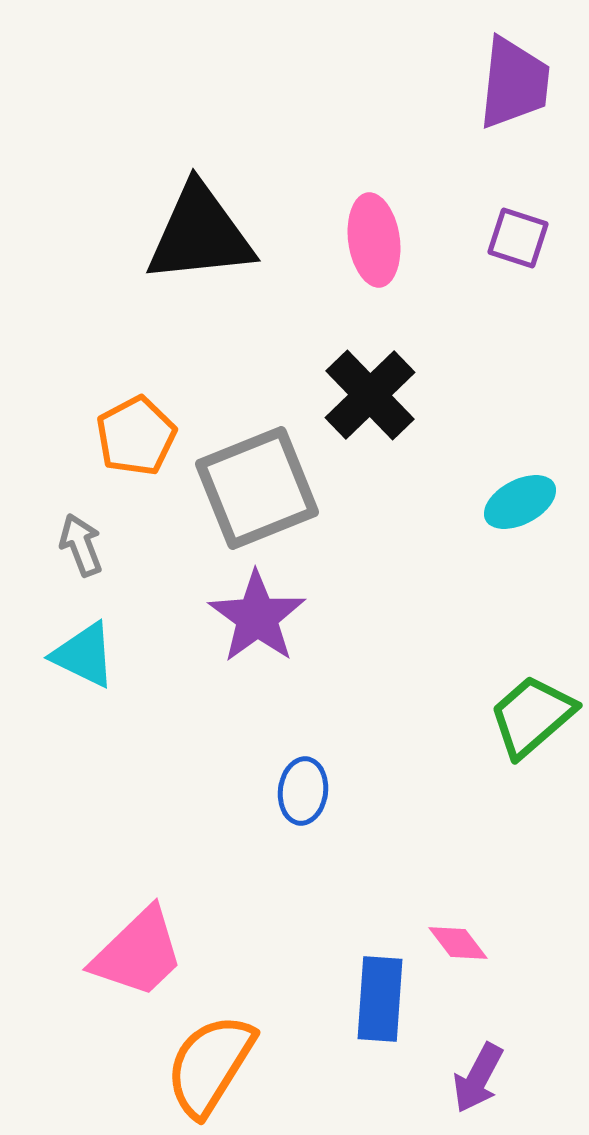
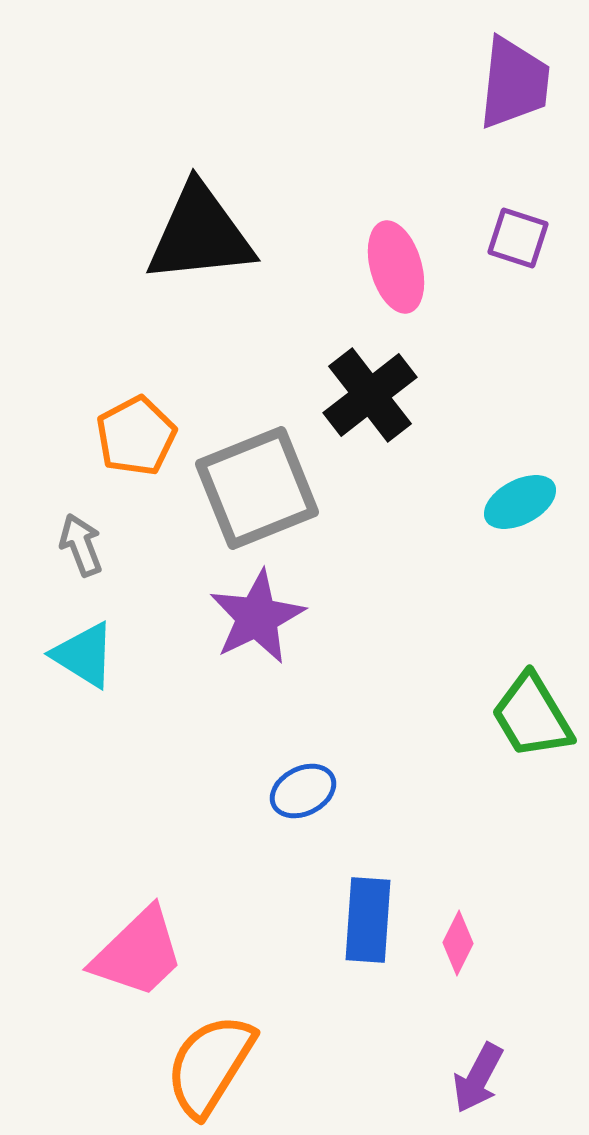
pink ellipse: moved 22 px right, 27 px down; rotated 8 degrees counterclockwise
black cross: rotated 6 degrees clockwise
purple star: rotated 10 degrees clockwise
cyan triangle: rotated 6 degrees clockwise
green trapezoid: rotated 80 degrees counterclockwise
blue ellipse: rotated 56 degrees clockwise
pink diamond: rotated 64 degrees clockwise
blue rectangle: moved 12 px left, 79 px up
